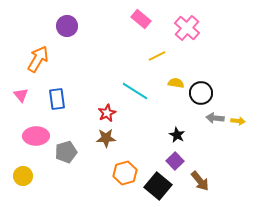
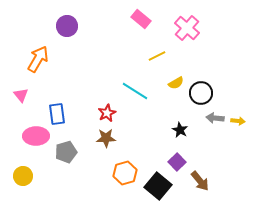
yellow semicircle: rotated 140 degrees clockwise
blue rectangle: moved 15 px down
black star: moved 3 px right, 5 px up
purple square: moved 2 px right, 1 px down
